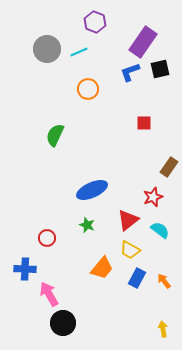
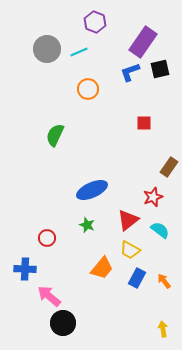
pink arrow: moved 2 px down; rotated 20 degrees counterclockwise
